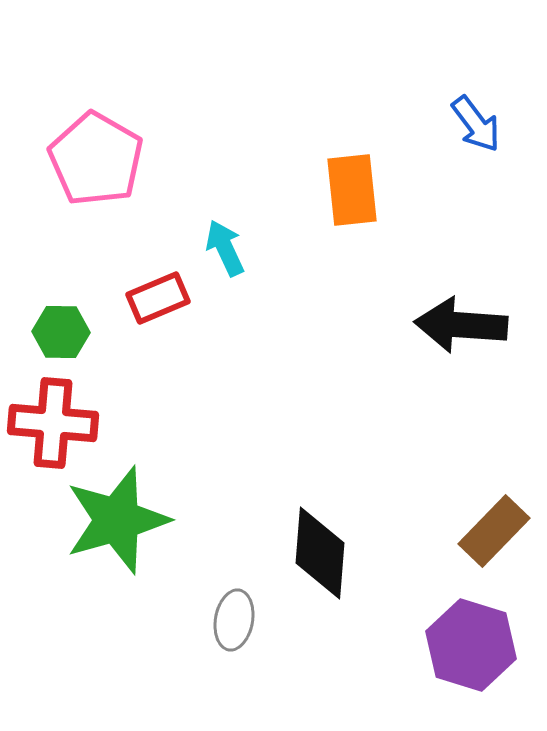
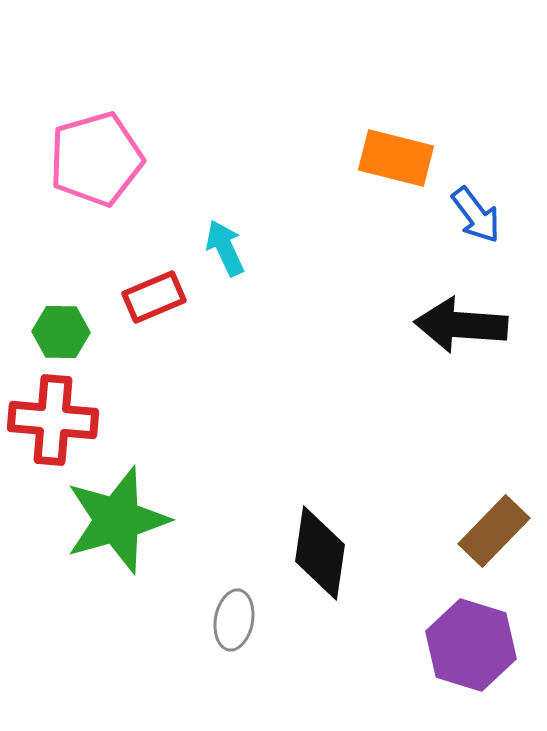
blue arrow: moved 91 px down
pink pentagon: rotated 26 degrees clockwise
orange rectangle: moved 44 px right, 32 px up; rotated 70 degrees counterclockwise
red rectangle: moved 4 px left, 1 px up
red cross: moved 3 px up
black diamond: rotated 4 degrees clockwise
